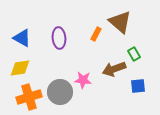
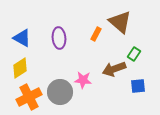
green rectangle: rotated 64 degrees clockwise
yellow diamond: rotated 25 degrees counterclockwise
orange cross: rotated 10 degrees counterclockwise
